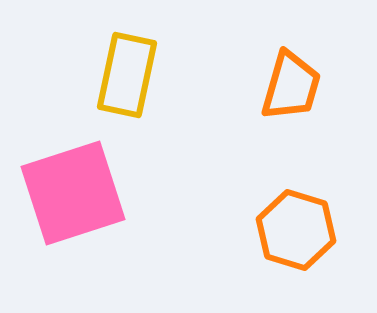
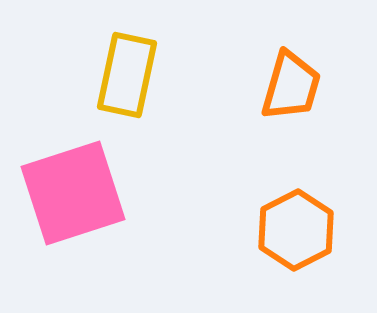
orange hexagon: rotated 16 degrees clockwise
